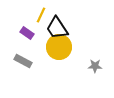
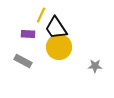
black trapezoid: moved 1 px left
purple rectangle: moved 1 px right, 1 px down; rotated 32 degrees counterclockwise
